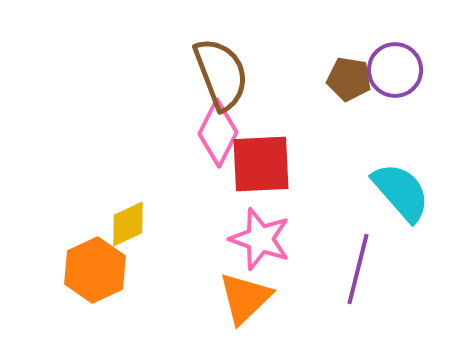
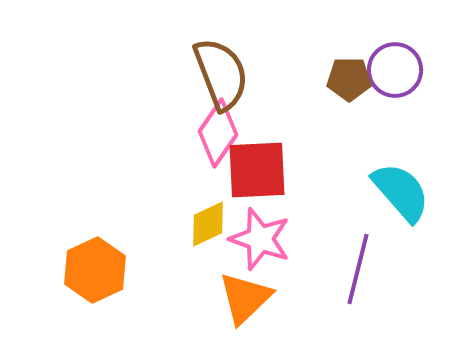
brown pentagon: rotated 9 degrees counterclockwise
pink diamond: rotated 8 degrees clockwise
red square: moved 4 px left, 6 px down
yellow diamond: moved 80 px right
